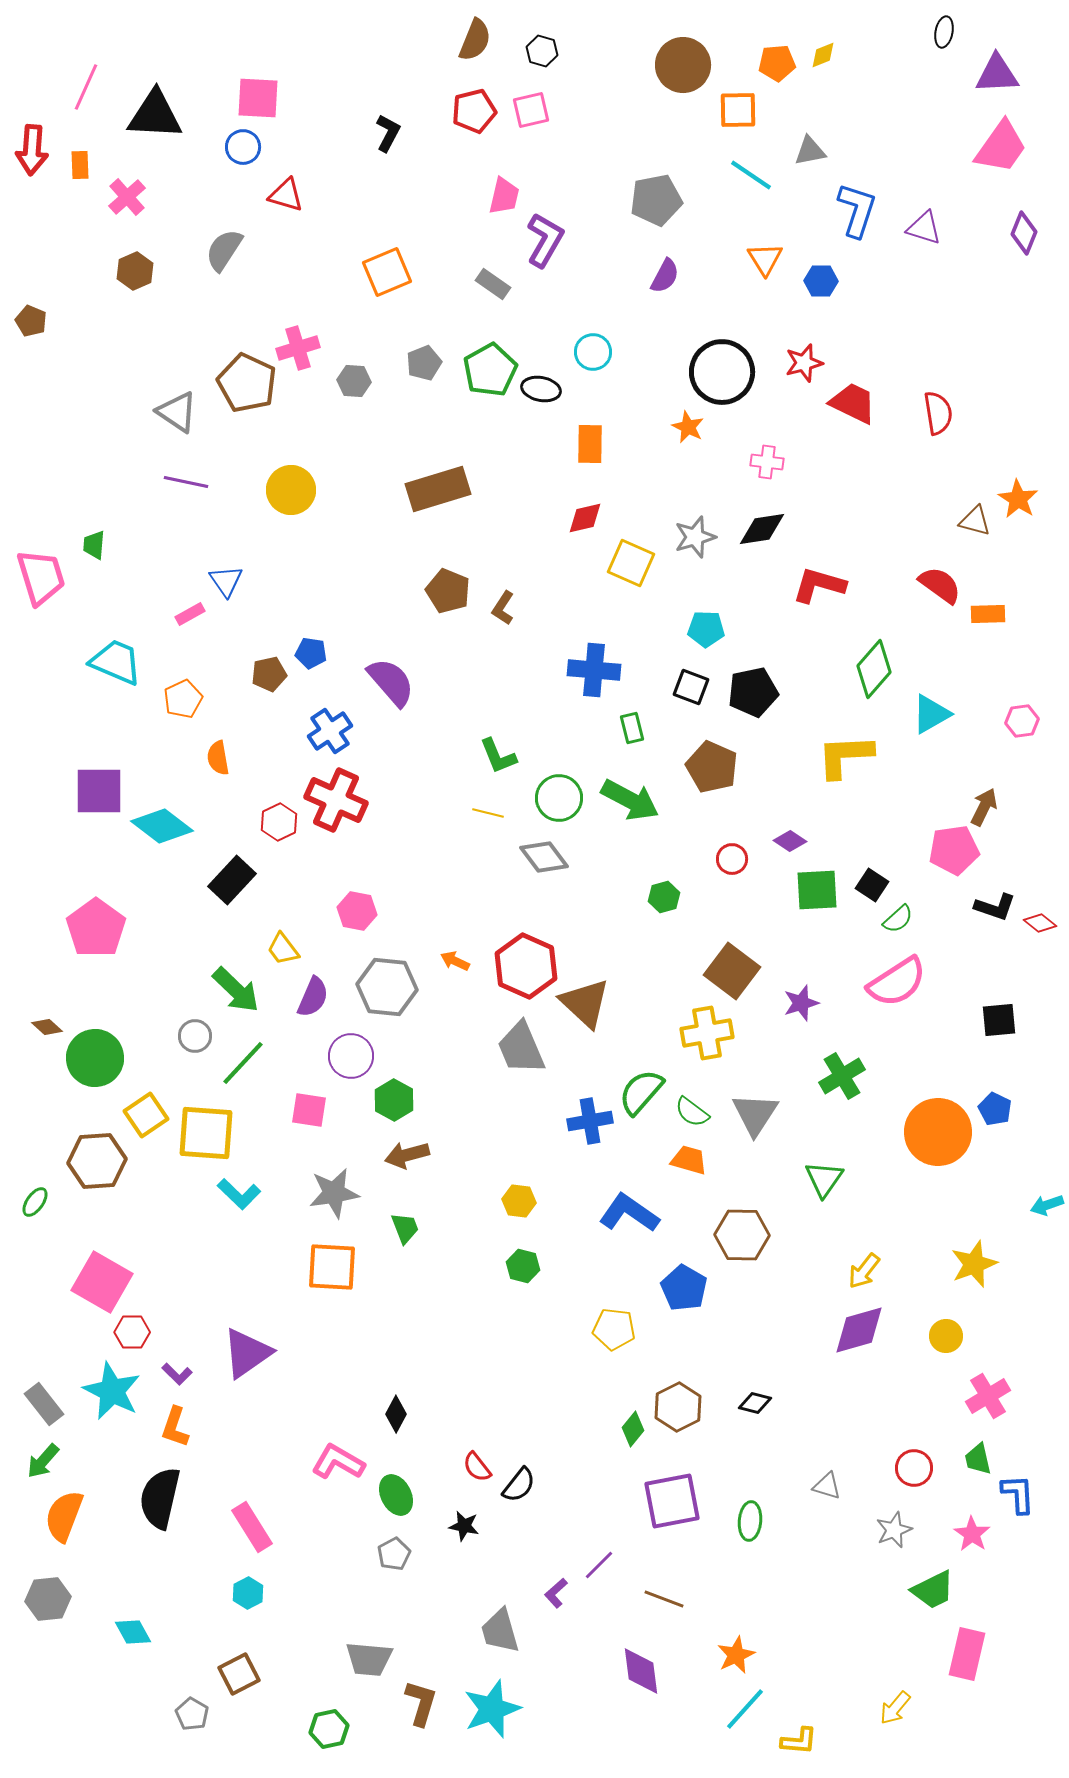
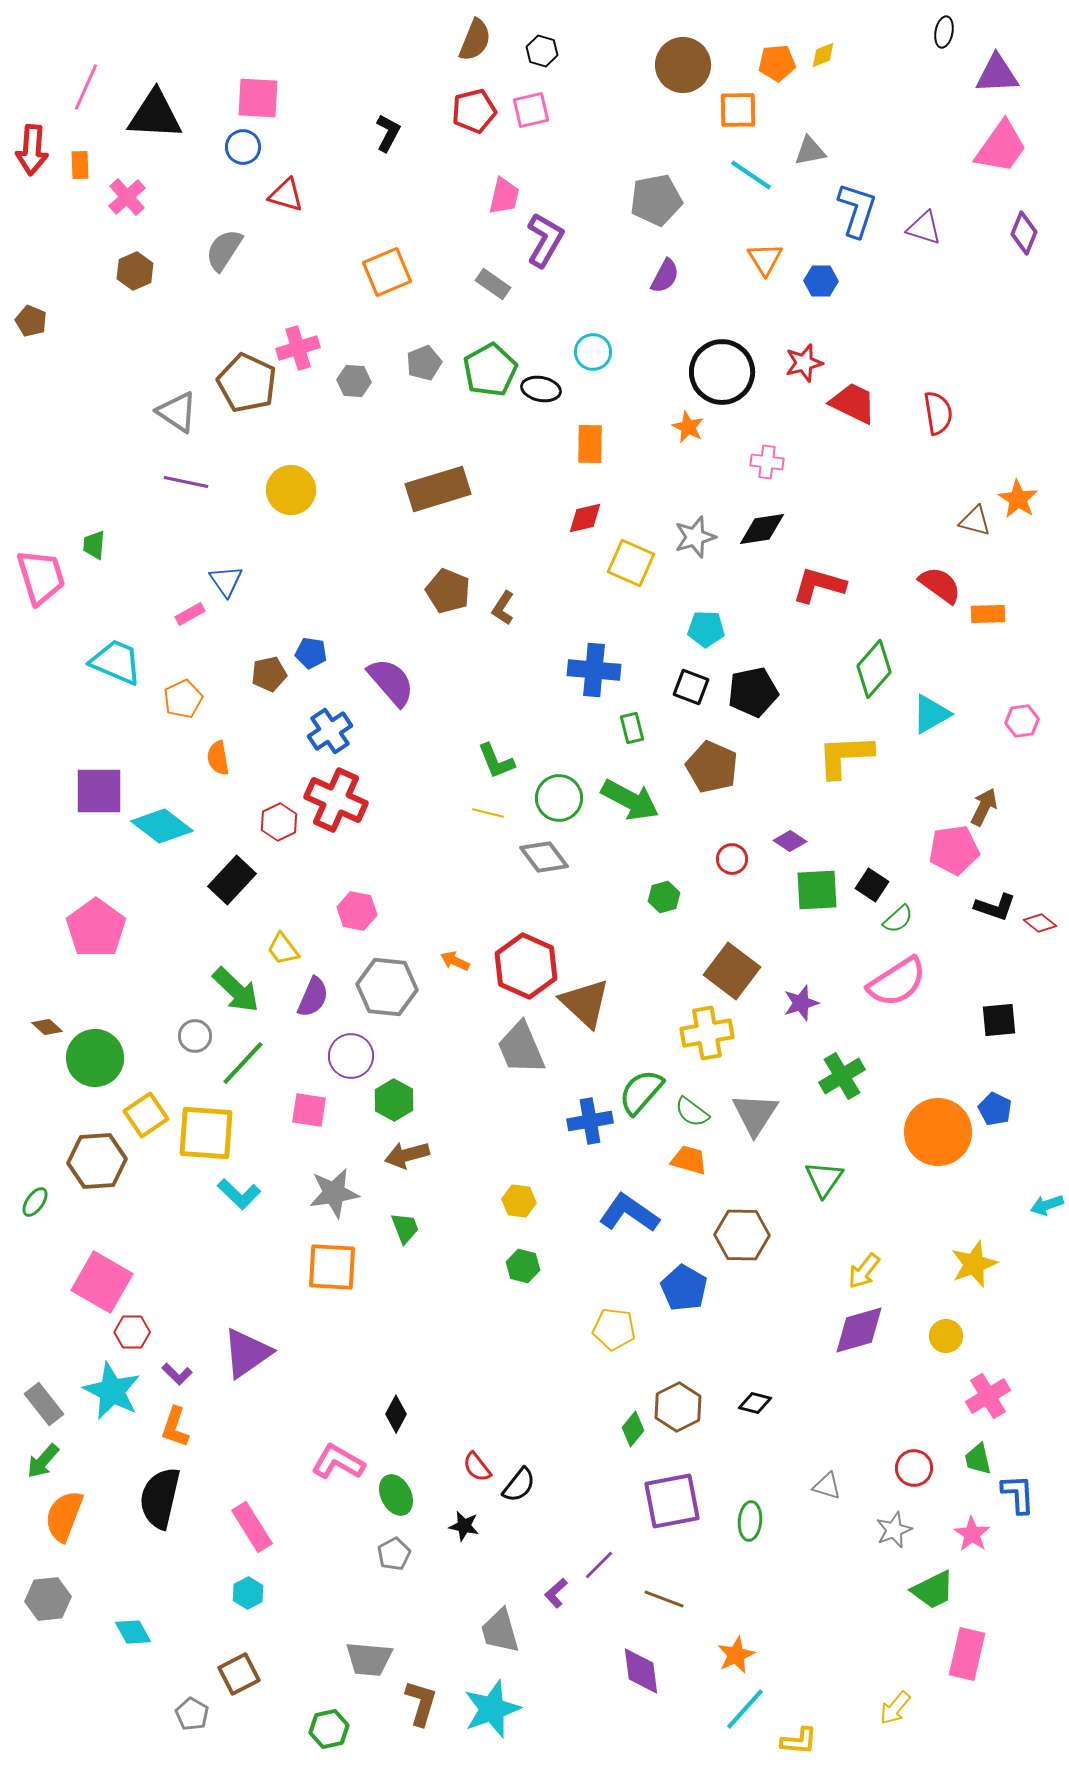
green L-shape at (498, 756): moved 2 px left, 5 px down
